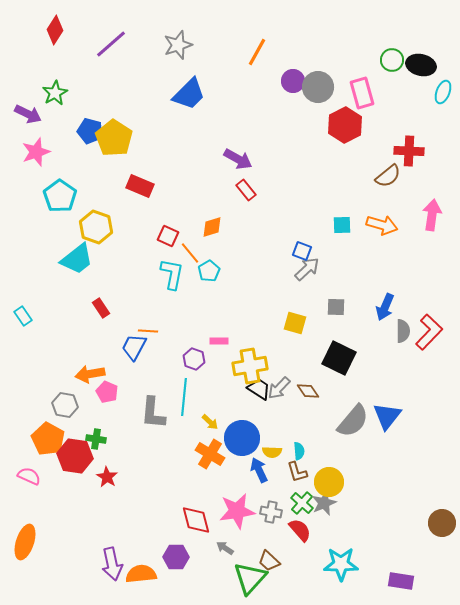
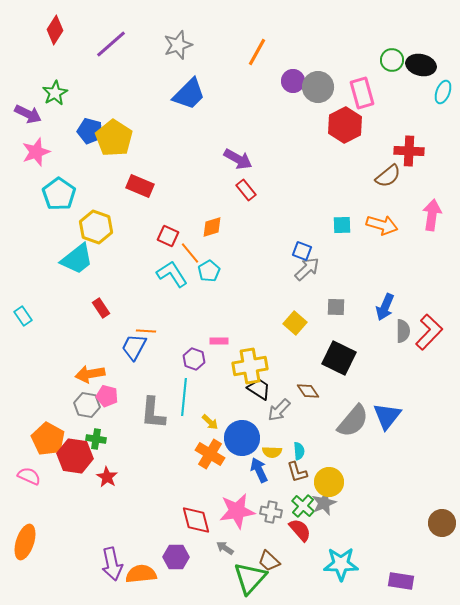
cyan pentagon at (60, 196): moved 1 px left, 2 px up
cyan L-shape at (172, 274): rotated 44 degrees counterclockwise
yellow square at (295, 323): rotated 25 degrees clockwise
orange line at (148, 331): moved 2 px left
gray arrow at (279, 388): moved 22 px down
pink pentagon at (107, 392): moved 4 px down; rotated 10 degrees counterclockwise
gray hexagon at (65, 405): moved 22 px right
green cross at (302, 503): moved 1 px right, 3 px down
